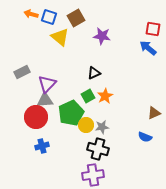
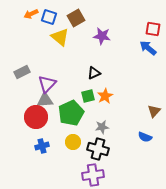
orange arrow: rotated 40 degrees counterclockwise
green square: rotated 16 degrees clockwise
brown triangle: moved 2 px up; rotated 24 degrees counterclockwise
yellow circle: moved 13 px left, 17 px down
